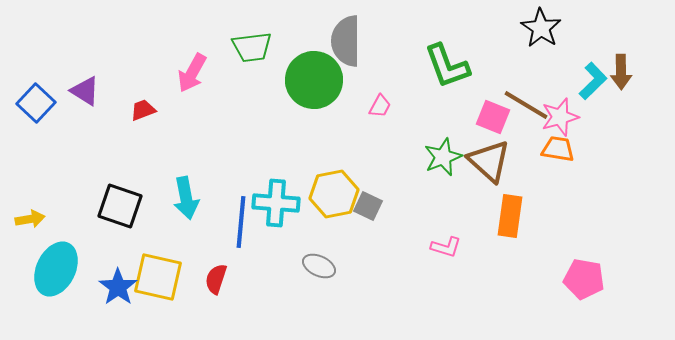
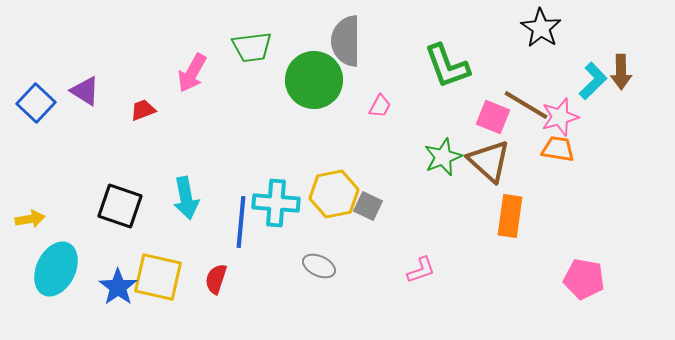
pink L-shape: moved 25 px left, 23 px down; rotated 36 degrees counterclockwise
